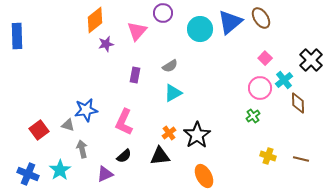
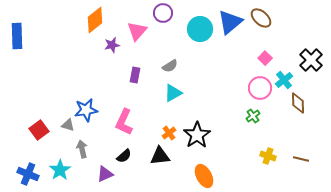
brown ellipse: rotated 15 degrees counterclockwise
purple star: moved 6 px right, 1 px down
